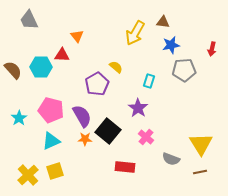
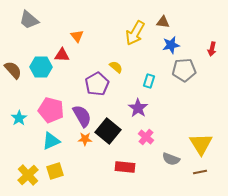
gray trapezoid: rotated 25 degrees counterclockwise
